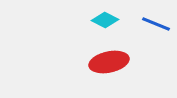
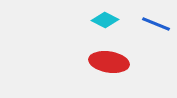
red ellipse: rotated 21 degrees clockwise
